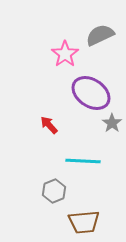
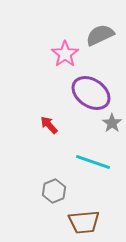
cyan line: moved 10 px right, 1 px down; rotated 16 degrees clockwise
